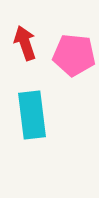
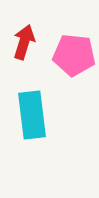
red arrow: moved 1 px left, 1 px up; rotated 36 degrees clockwise
